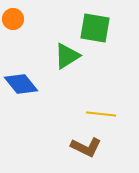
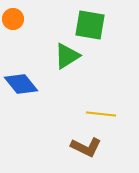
green square: moved 5 px left, 3 px up
